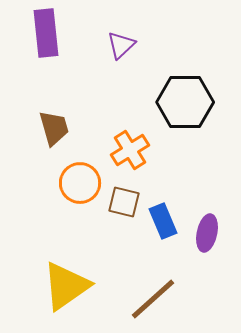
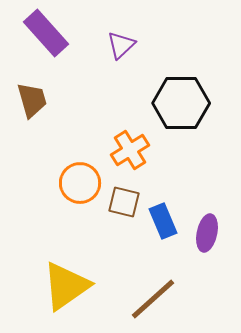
purple rectangle: rotated 36 degrees counterclockwise
black hexagon: moved 4 px left, 1 px down
brown trapezoid: moved 22 px left, 28 px up
